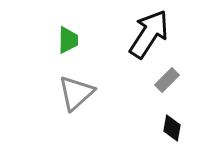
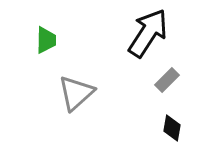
black arrow: moved 1 px left, 1 px up
green trapezoid: moved 22 px left
